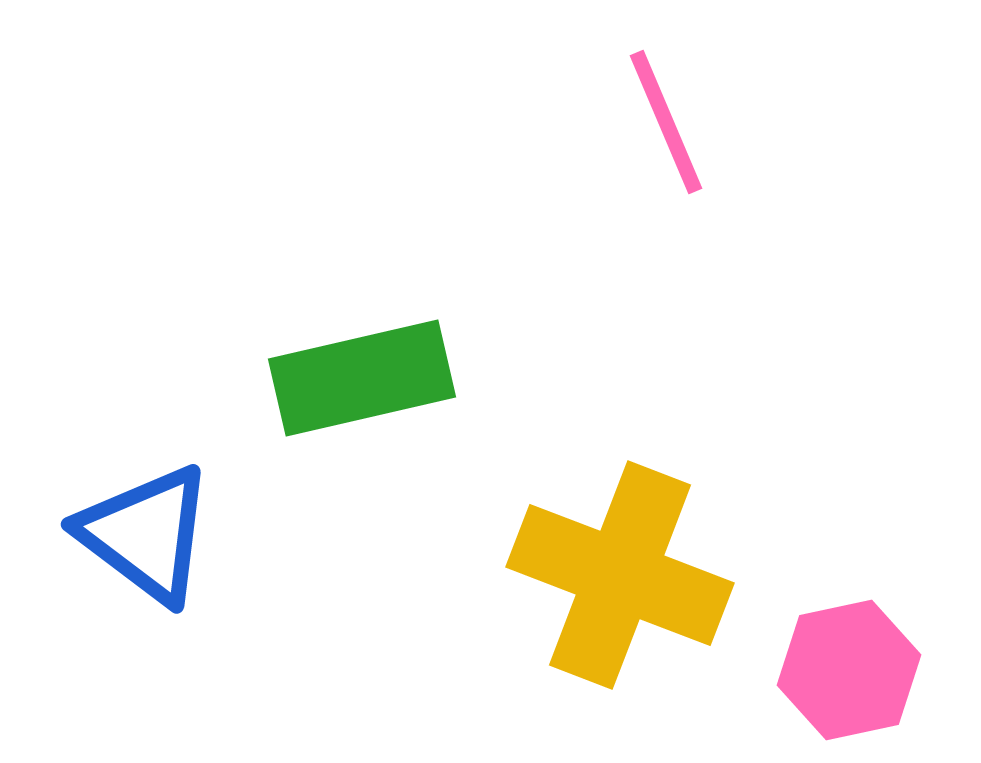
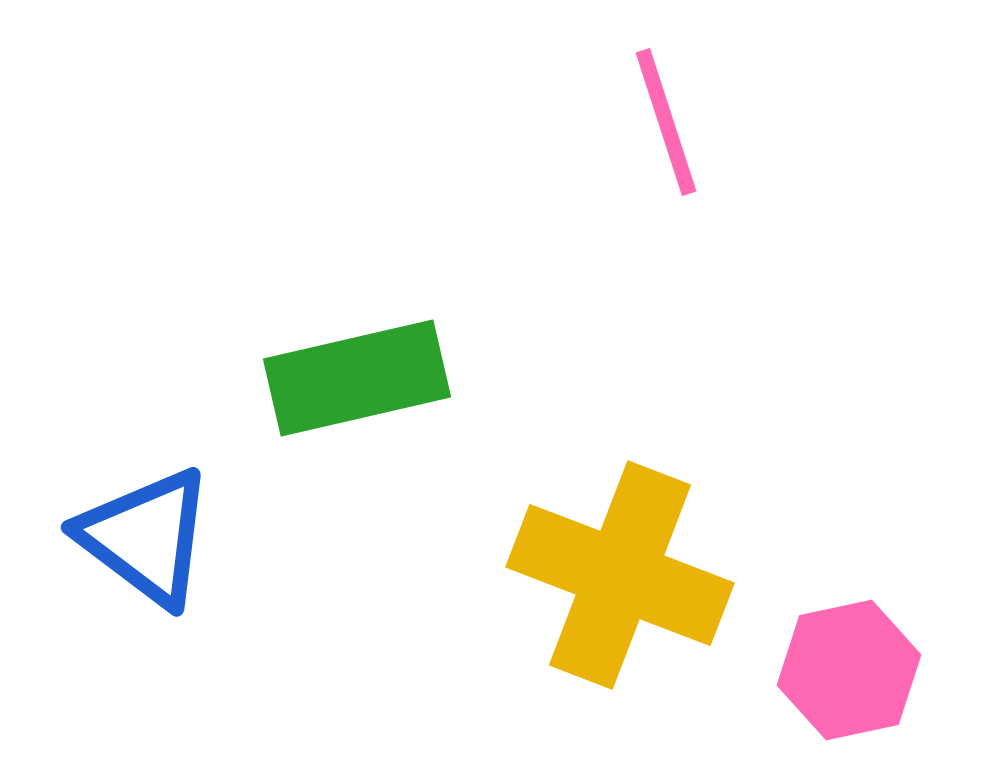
pink line: rotated 5 degrees clockwise
green rectangle: moved 5 px left
blue triangle: moved 3 px down
